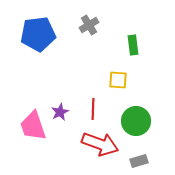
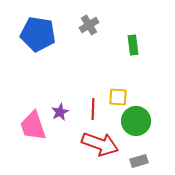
blue pentagon: rotated 16 degrees clockwise
yellow square: moved 17 px down
